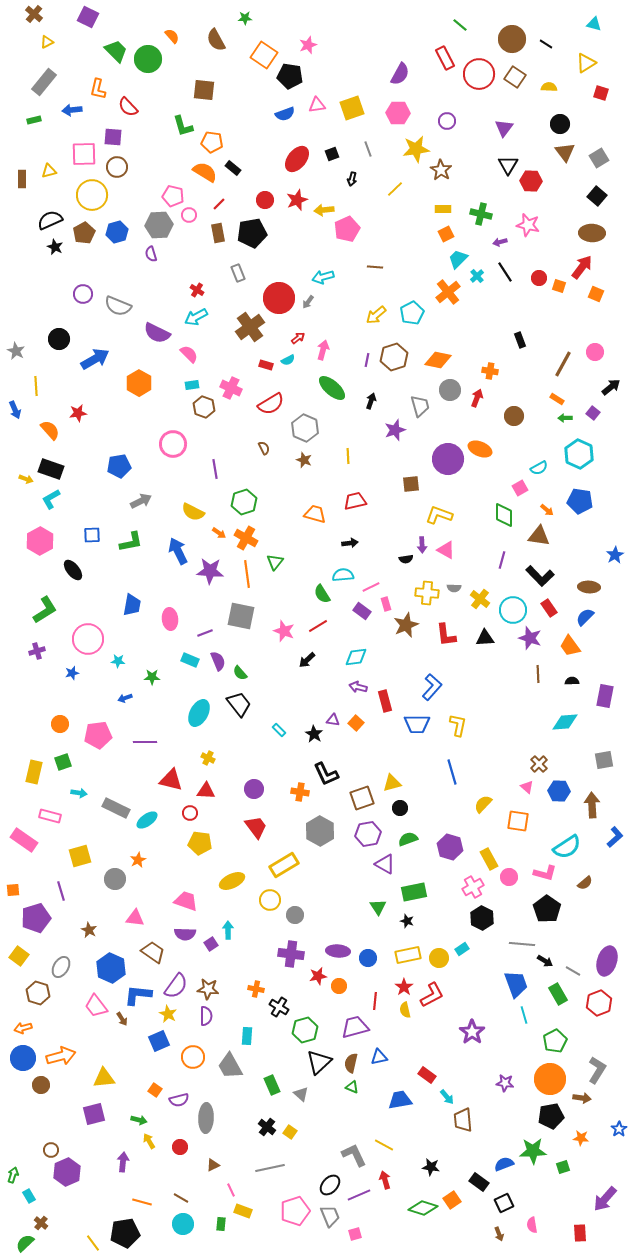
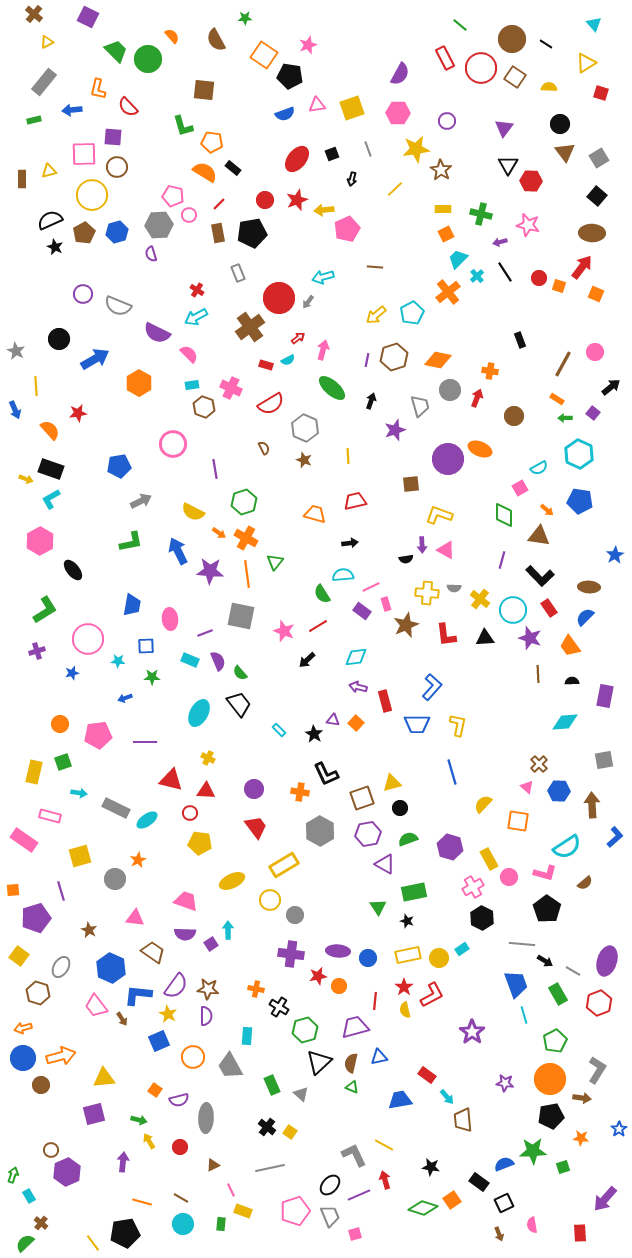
cyan triangle at (594, 24): rotated 35 degrees clockwise
red circle at (479, 74): moved 2 px right, 6 px up
blue square at (92, 535): moved 54 px right, 111 px down
